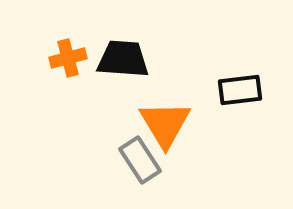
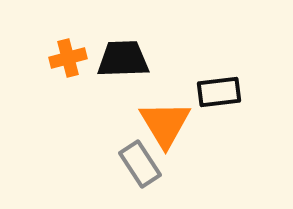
black trapezoid: rotated 6 degrees counterclockwise
black rectangle: moved 21 px left, 2 px down
gray rectangle: moved 4 px down
